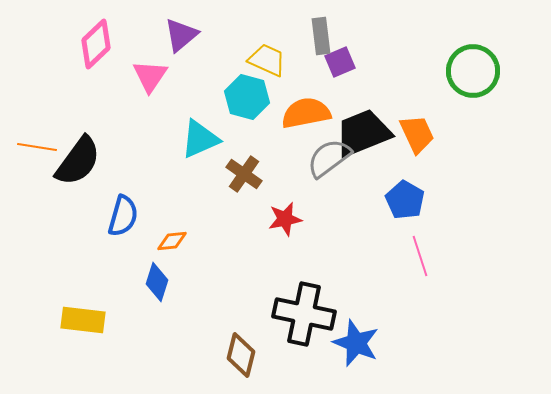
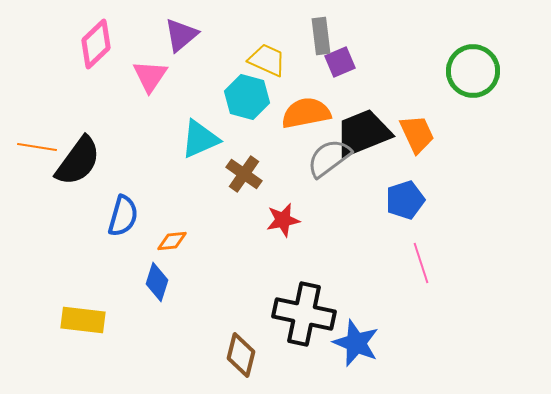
blue pentagon: rotated 24 degrees clockwise
red star: moved 2 px left, 1 px down
pink line: moved 1 px right, 7 px down
